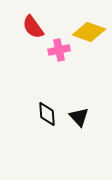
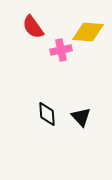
yellow diamond: moved 1 px left; rotated 16 degrees counterclockwise
pink cross: moved 2 px right
black triangle: moved 2 px right
